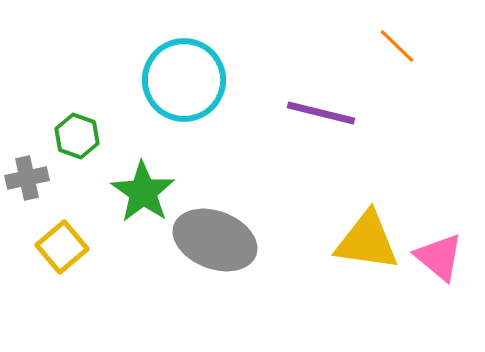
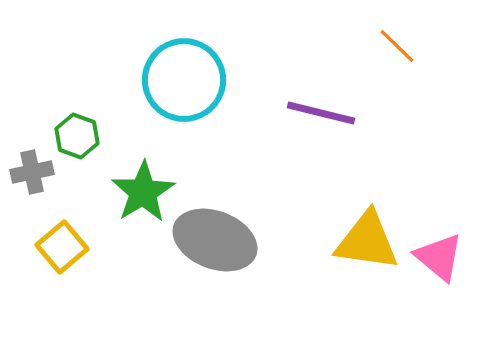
gray cross: moved 5 px right, 6 px up
green star: rotated 6 degrees clockwise
